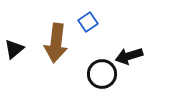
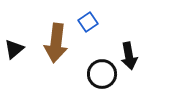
black arrow: rotated 84 degrees counterclockwise
